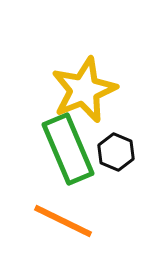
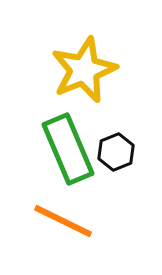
yellow star: moved 20 px up
black hexagon: rotated 15 degrees clockwise
